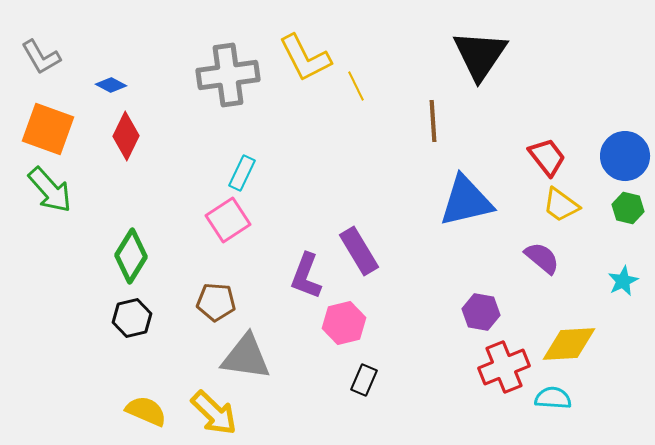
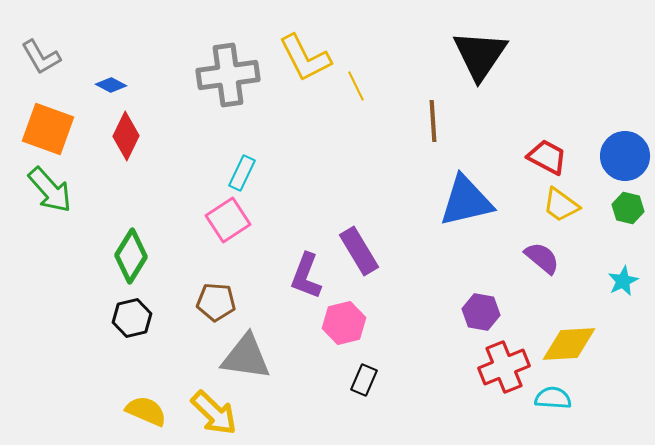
red trapezoid: rotated 24 degrees counterclockwise
